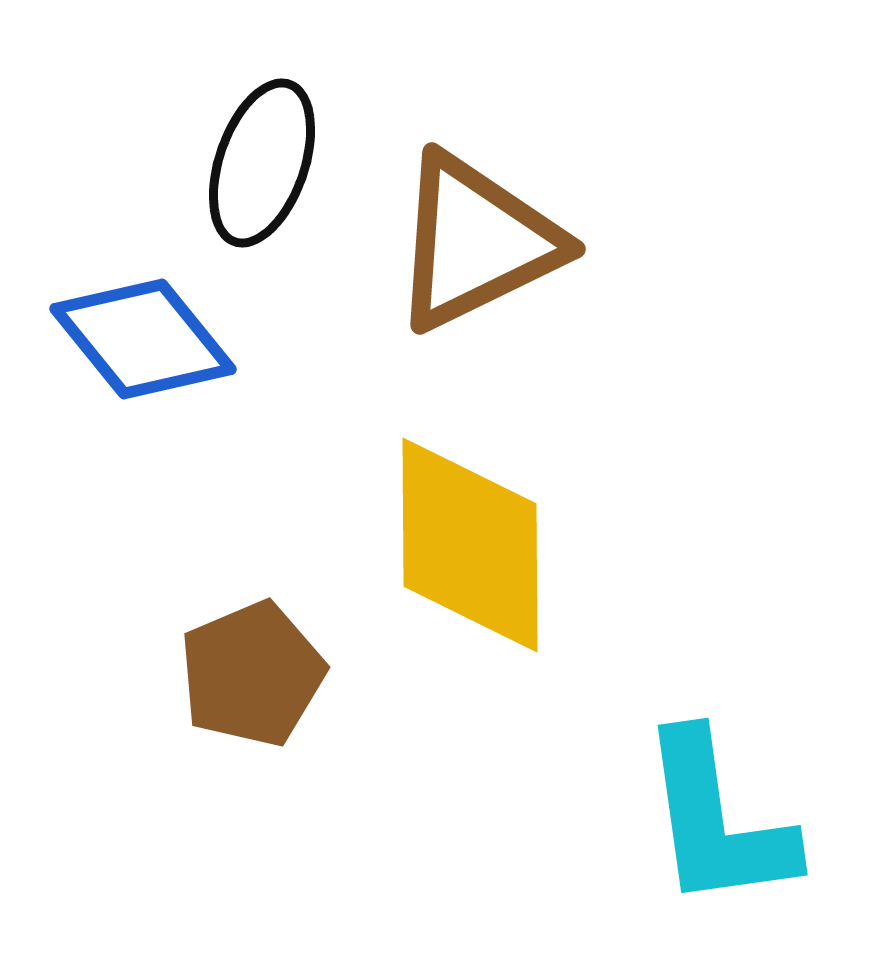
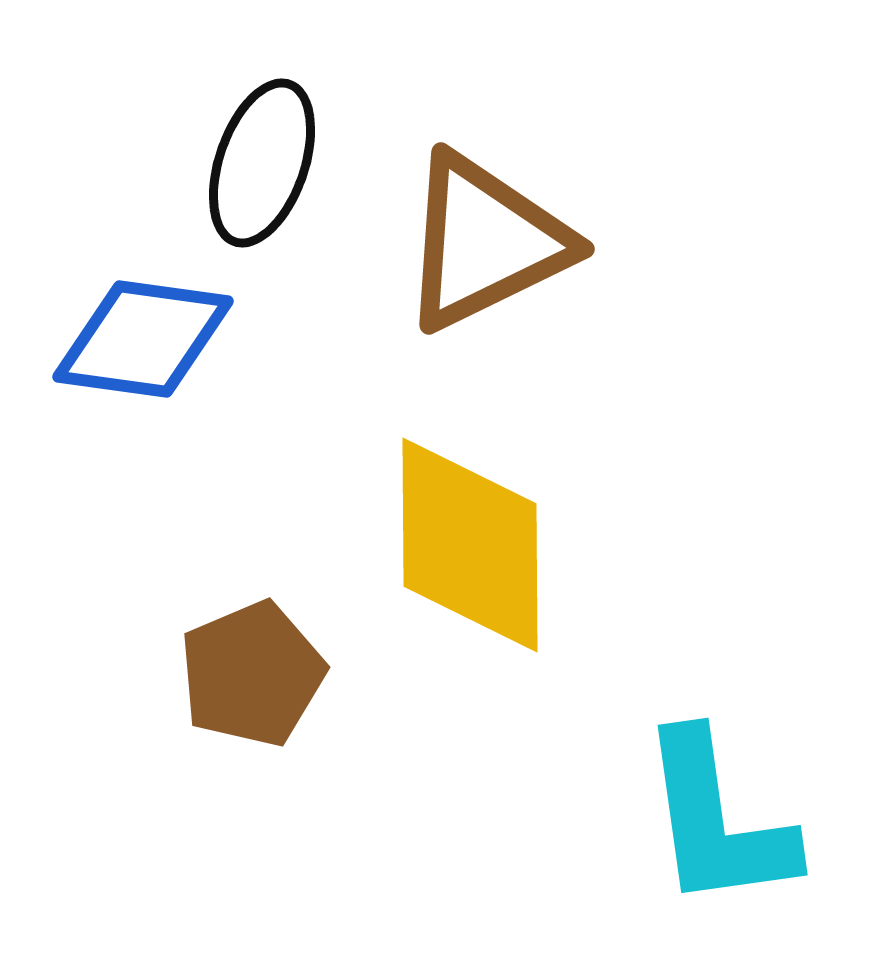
brown triangle: moved 9 px right
blue diamond: rotated 43 degrees counterclockwise
